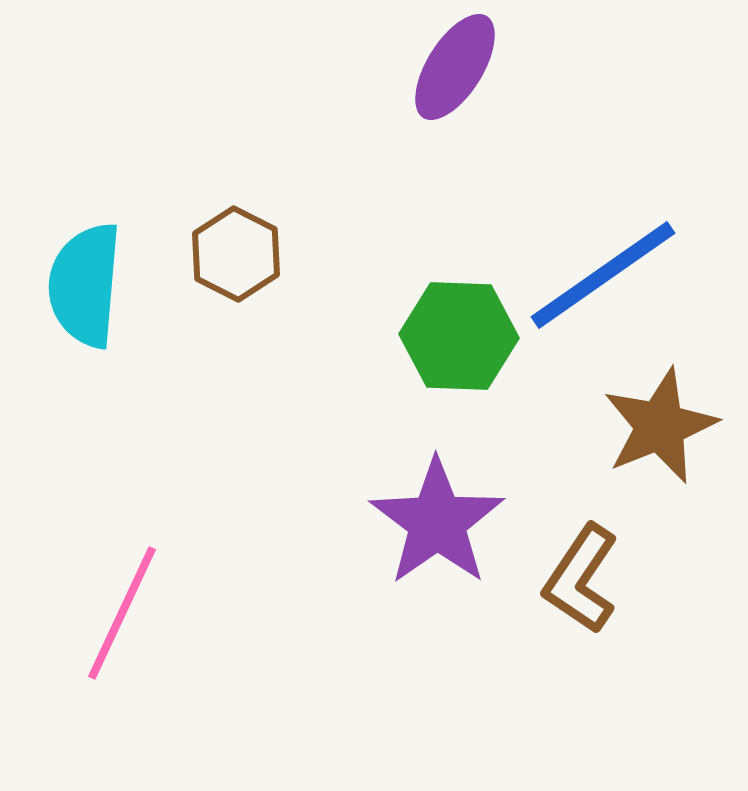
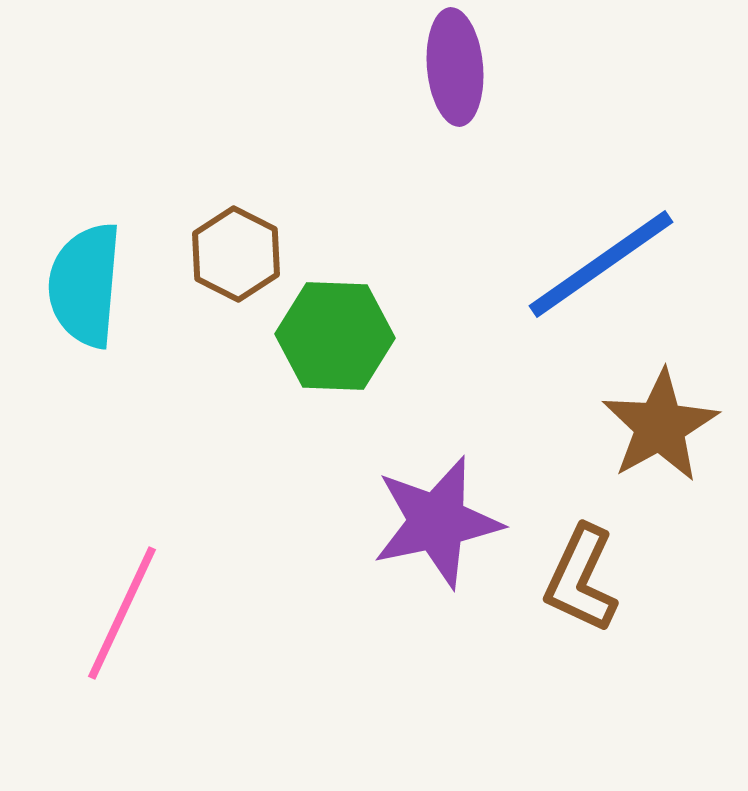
purple ellipse: rotated 37 degrees counterclockwise
blue line: moved 2 px left, 11 px up
green hexagon: moved 124 px left
brown star: rotated 7 degrees counterclockwise
purple star: rotated 23 degrees clockwise
brown L-shape: rotated 9 degrees counterclockwise
